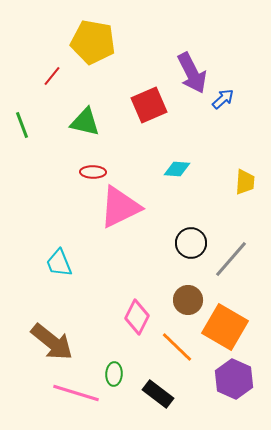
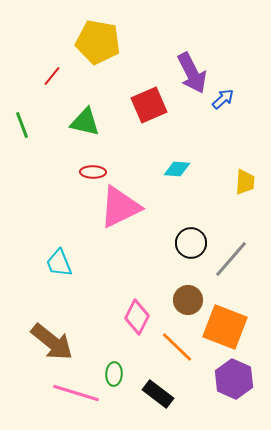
yellow pentagon: moved 5 px right
orange square: rotated 9 degrees counterclockwise
